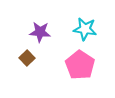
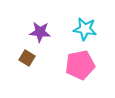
brown square: rotated 14 degrees counterclockwise
pink pentagon: rotated 28 degrees clockwise
